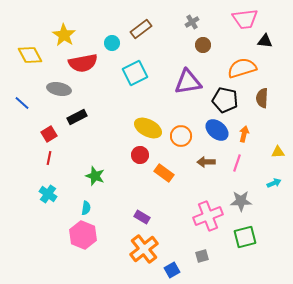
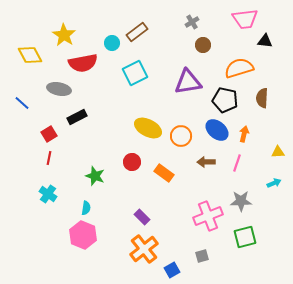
brown rectangle: moved 4 px left, 3 px down
orange semicircle: moved 3 px left
red circle: moved 8 px left, 7 px down
purple rectangle: rotated 14 degrees clockwise
